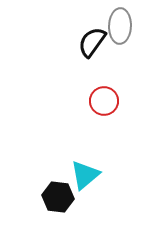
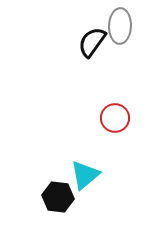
red circle: moved 11 px right, 17 px down
